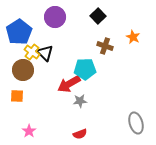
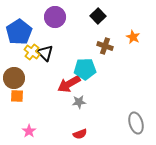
brown circle: moved 9 px left, 8 px down
gray star: moved 1 px left, 1 px down
